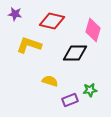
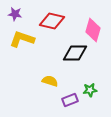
yellow L-shape: moved 7 px left, 6 px up
